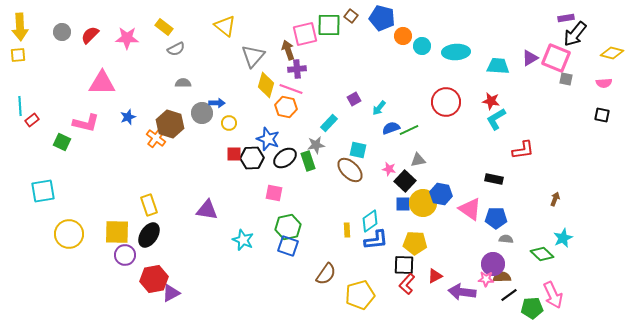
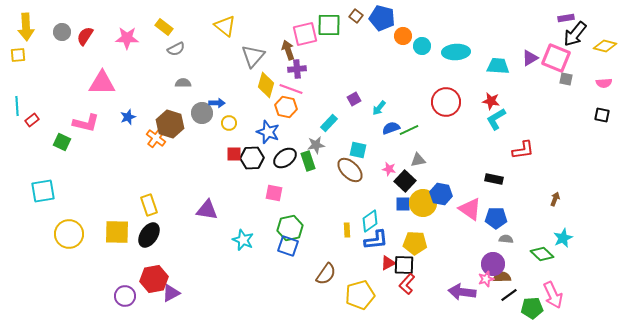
brown square at (351, 16): moved 5 px right
yellow arrow at (20, 27): moved 6 px right
red semicircle at (90, 35): moved 5 px left, 1 px down; rotated 12 degrees counterclockwise
yellow diamond at (612, 53): moved 7 px left, 7 px up
cyan line at (20, 106): moved 3 px left
blue star at (268, 139): moved 7 px up
green hexagon at (288, 227): moved 2 px right, 1 px down
purple circle at (125, 255): moved 41 px down
red triangle at (435, 276): moved 47 px left, 13 px up
pink star at (486, 279): rotated 21 degrees counterclockwise
